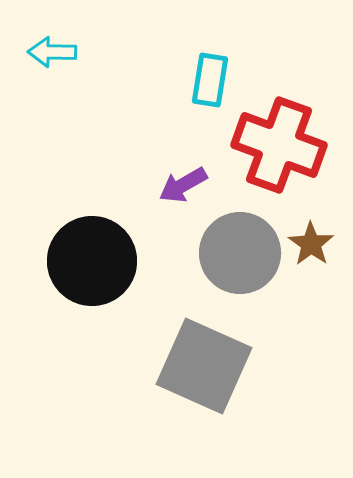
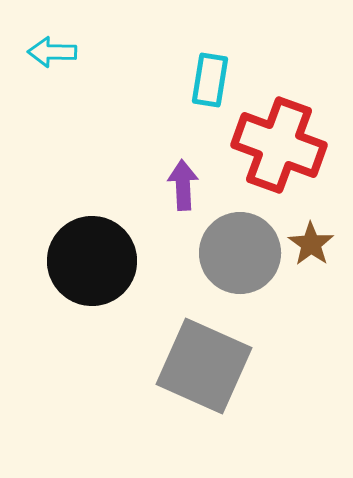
purple arrow: rotated 117 degrees clockwise
